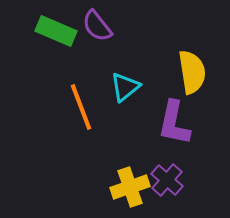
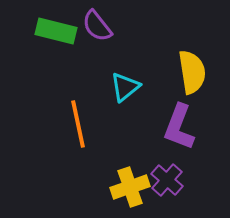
green rectangle: rotated 9 degrees counterclockwise
orange line: moved 3 px left, 17 px down; rotated 9 degrees clockwise
purple L-shape: moved 5 px right, 4 px down; rotated 9 degrees clockwise
